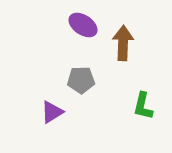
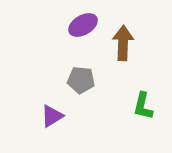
purple ellipse: rotated 64 degrees counterclockwise
gray pentagon: rotated 8 degrees clockwise
purple triangle: moved 4 px down
